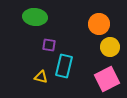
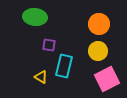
yellow circle: moved 12 px left, 4 px down
yellow triangle: rotated 16 degrees clockwise
